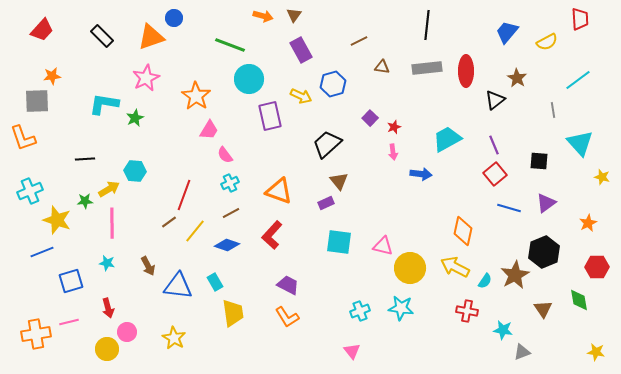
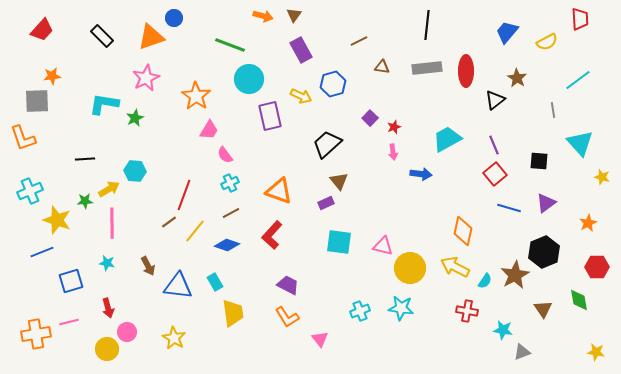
pink triangle at (352, 351): moved 32 px left, 12 px up
